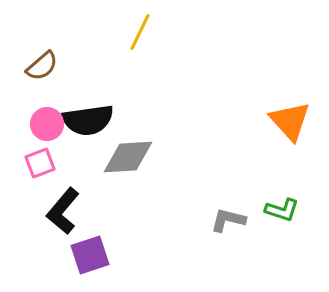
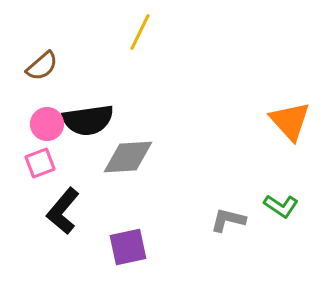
green L-shape: moved 1 px left, 4 px up; rotated 16 degrees clockwise
purple square: moved 38 px right, 8 px up; rotated 6 degrees clockwise
